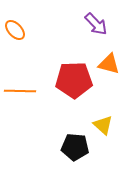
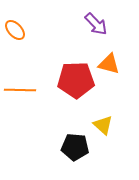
red pentagon: moved 2 px right
orange line: moved 1 px up
